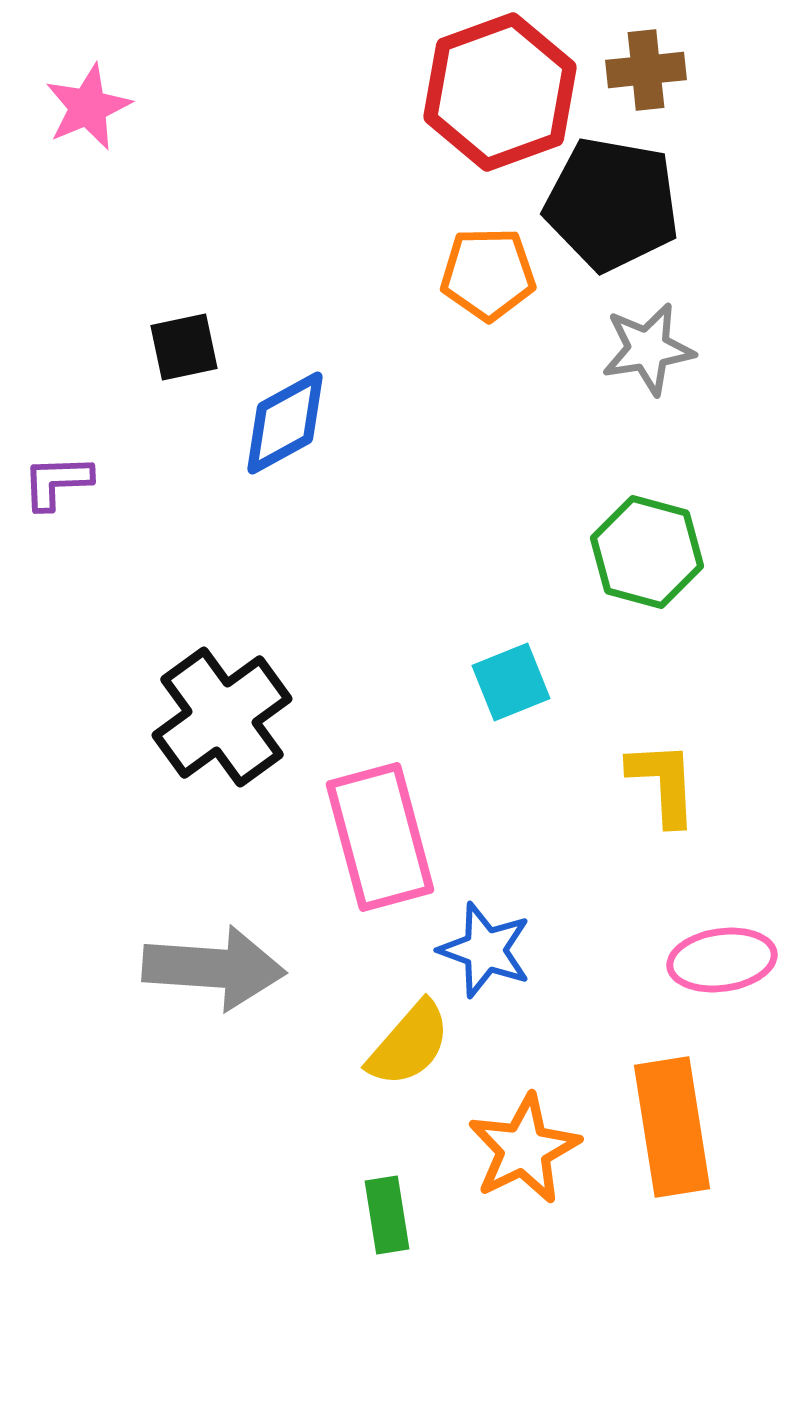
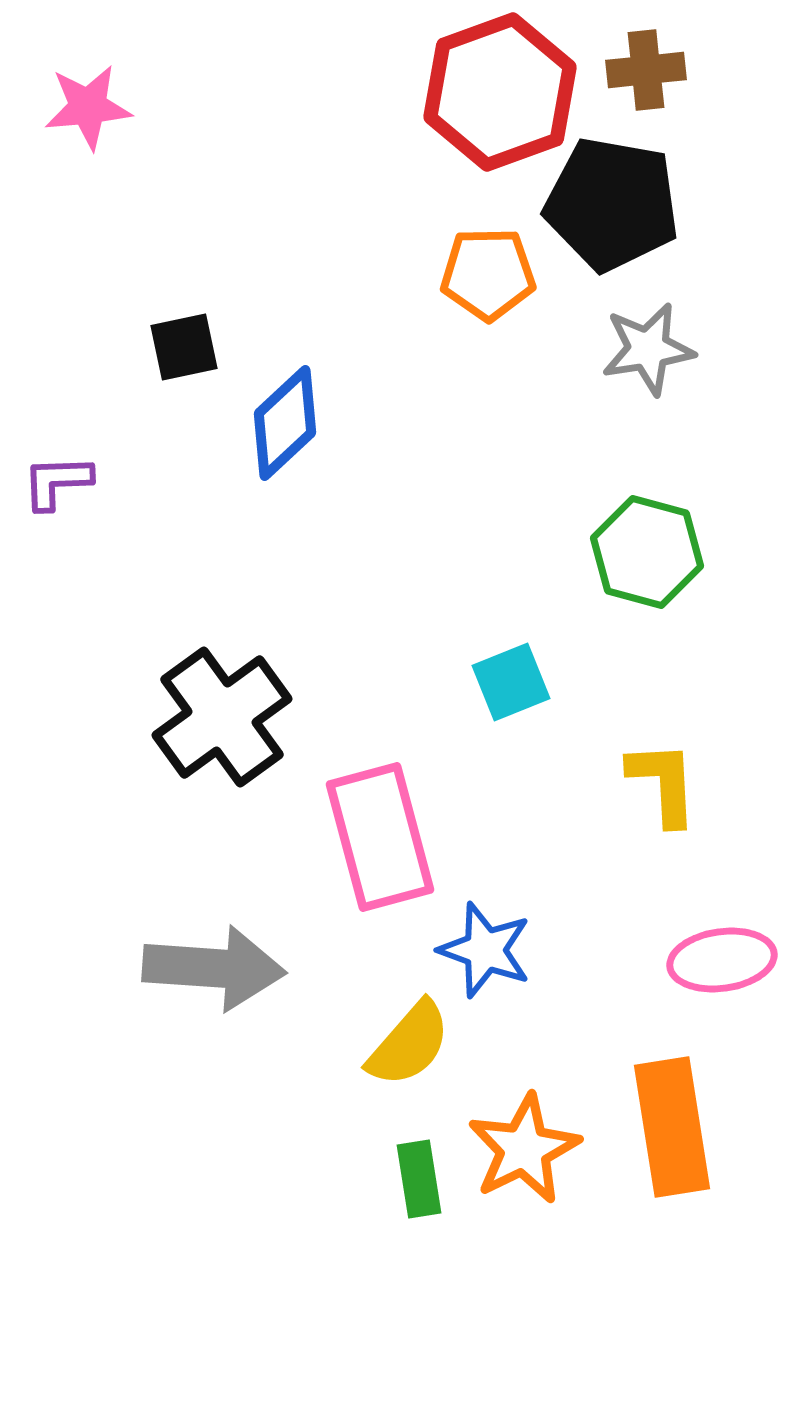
pink star: rotated 18 degrees clockwise
blue diamond: rotated 14 degrees counterclockwise
green rectangle: moved 32 px right, 36 px up
